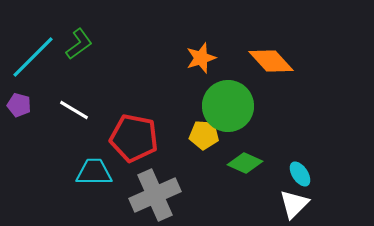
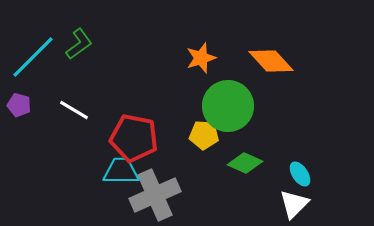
cyan trapezoid: moved 27 px right, 1 px up
